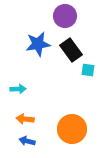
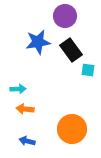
blue star: moved 2 px up
orange arrow: moved 10 px up
